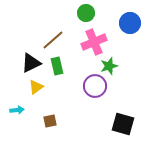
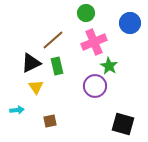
green star: rotated 24 degrees counterclockwise
yellow triangle: rotated 28 degrees counterclockwise
